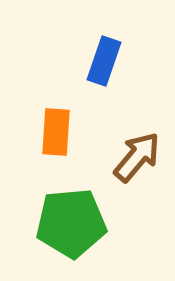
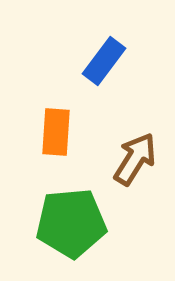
blue rectangle: rotated 18 degrees clockwise
brown arrow: moved 2 px left, 2 px down; rotated 8 degrees counterclockwise
